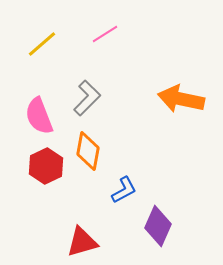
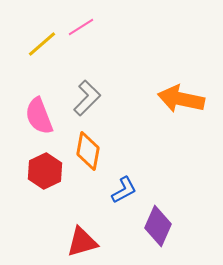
pink line: moved 24 px left, 7 px up
red hexagon: moved 1 px left, 5 px down
